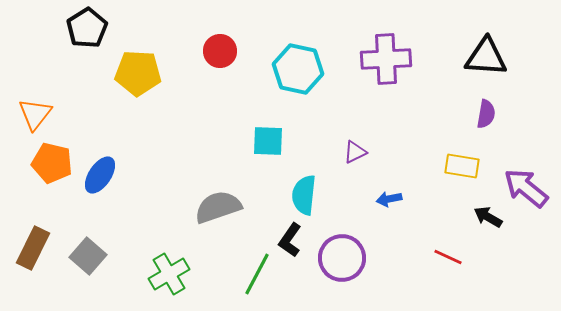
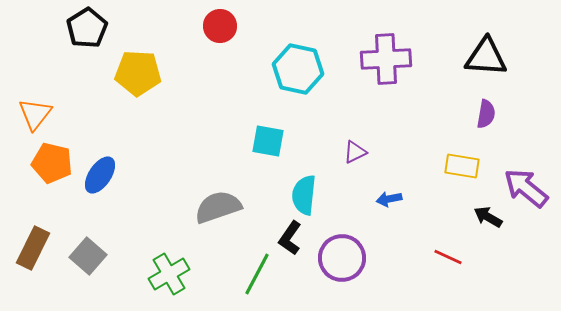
red circle: moved 25 px up
cyan square: rotated 8 degrees clockwise
black L-shape: moved 2 px up
